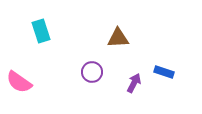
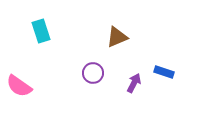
brown triangle: moved 1 px left, 1 px up; rotated 20 degrees counterclockwise
purple circle: moved 1 px right, 1 px down
pink semicircle: moved 4 px down
